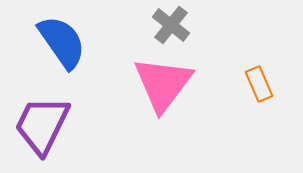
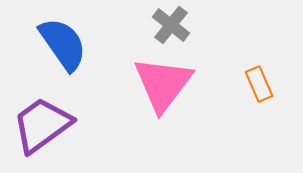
blue semicircle: moved 1 px right, 2 px down
purple trapezoid: rotated 28 degrees clockwise
